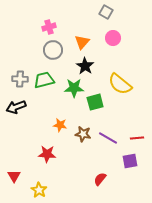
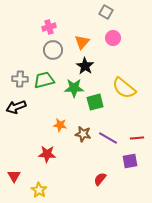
yellow semicircle: moved 4 px right, 4 px down
